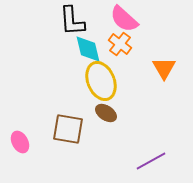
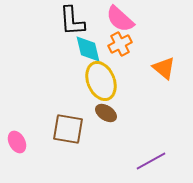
pink semicircle: moved 4 px left
orange cross: rotated 25 degrees clockwise
orange triangle: rotated 20 degrees counterclockwise
pink ellipse: moved 3 px left
